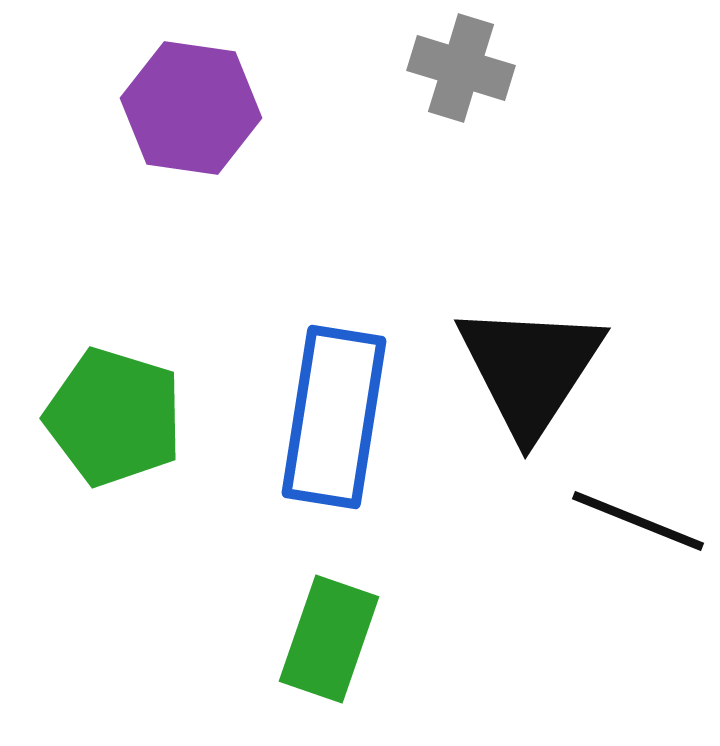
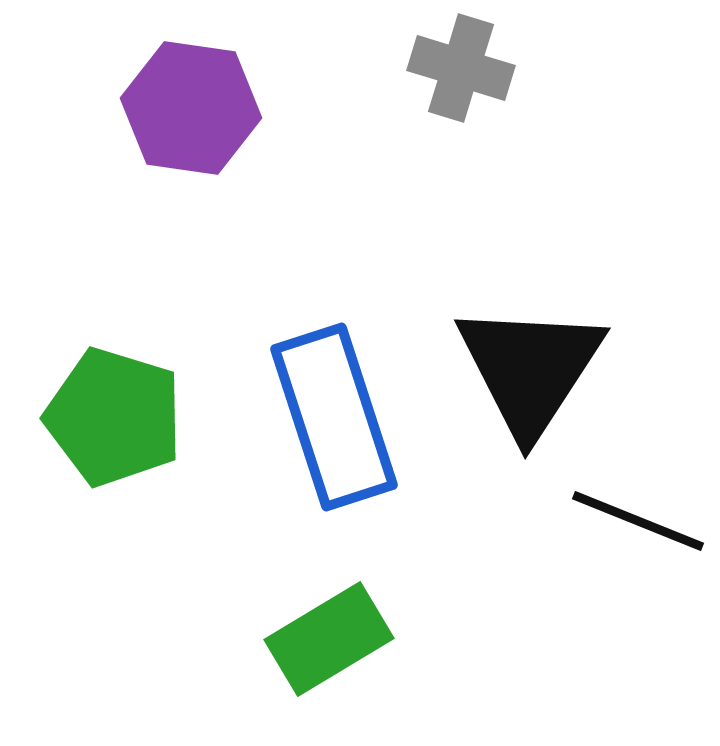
blue rectangle: rotated 27 degrees counterclockwise
green rectangle: rotated 40 degrees clockwise
